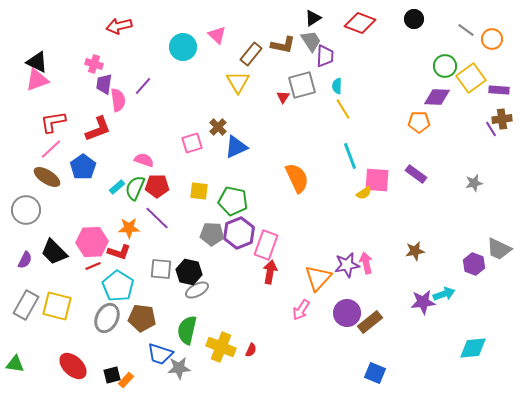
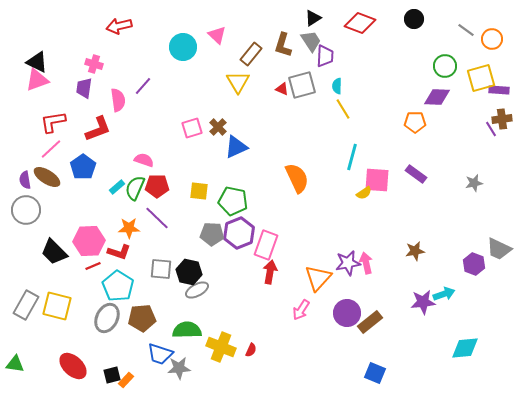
brown L-shape at (283, 45): rotated 95 degrees clockwise
yellow square at (471, 78): moved 10 px right; rotated 20 degrees clockwise
purple trapezoid at (104, 84): moved 20 px left, 4 px down
red triangle at (283, 97): moved 1 px left, 8 px up; rotated 40 degrees counterclockwise
orange pentagon at (419, 122): moved 4 px left
pink square at (192, 143): moved 15 px up
cyan line at (350, 156): moved 2 px right, 1 px down; rotated 36 degrees clockwise
pink hexagon at (92, 242): moved 3 px left, 1 px up
purple semicircle at (25, 260): moved 80 px up; rotated 144 degrees clockwise
purple star at (347, 265): moved 1 px right, 2 px up
brown pentagon at (142, 318): rotated 12 degrees counterclockwise
green semicircle at (187, 330): rotated 76 degrees clockwise
cyan diamond at (473, 348): moved 8 px left
